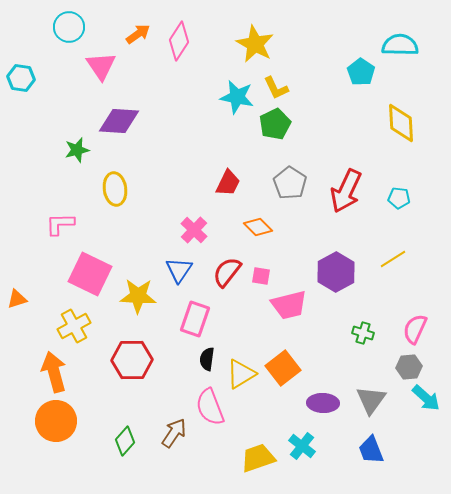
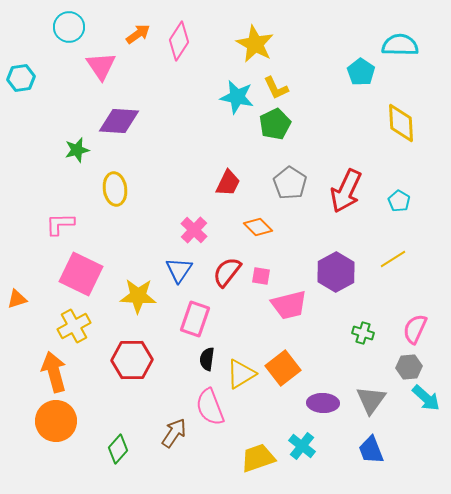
cyan hexagon at (21, 78): rotated 16 degrees counterclockwise
cyan pentagon at (399, 198): moved 3 px down; rotated 25 degrees clockwise
pink square at (90, 274): moved 9 px left
green diamond at (125, 441): moved 7 px left, 8 px down
